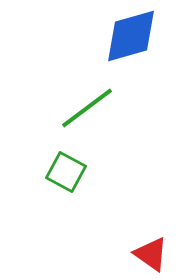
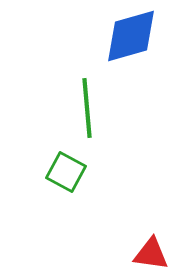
green line: rotated 58 degrees counterclockwise
red triangle: rotated 27 degrees counterclockwise
